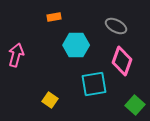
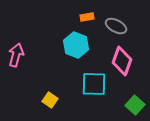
orange rectangle: moved 33 px right
cyan hexagon: rotated 20 degrees clockwise
cyan square: rotated 12 degrees clockwise
